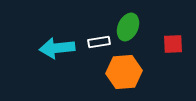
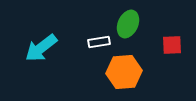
green ellipse: moved 3 px up
red square: moved 1 px left, 1 px down
cyan arrow: moved 16 px left; rotated 32 degrees counterclockwise
